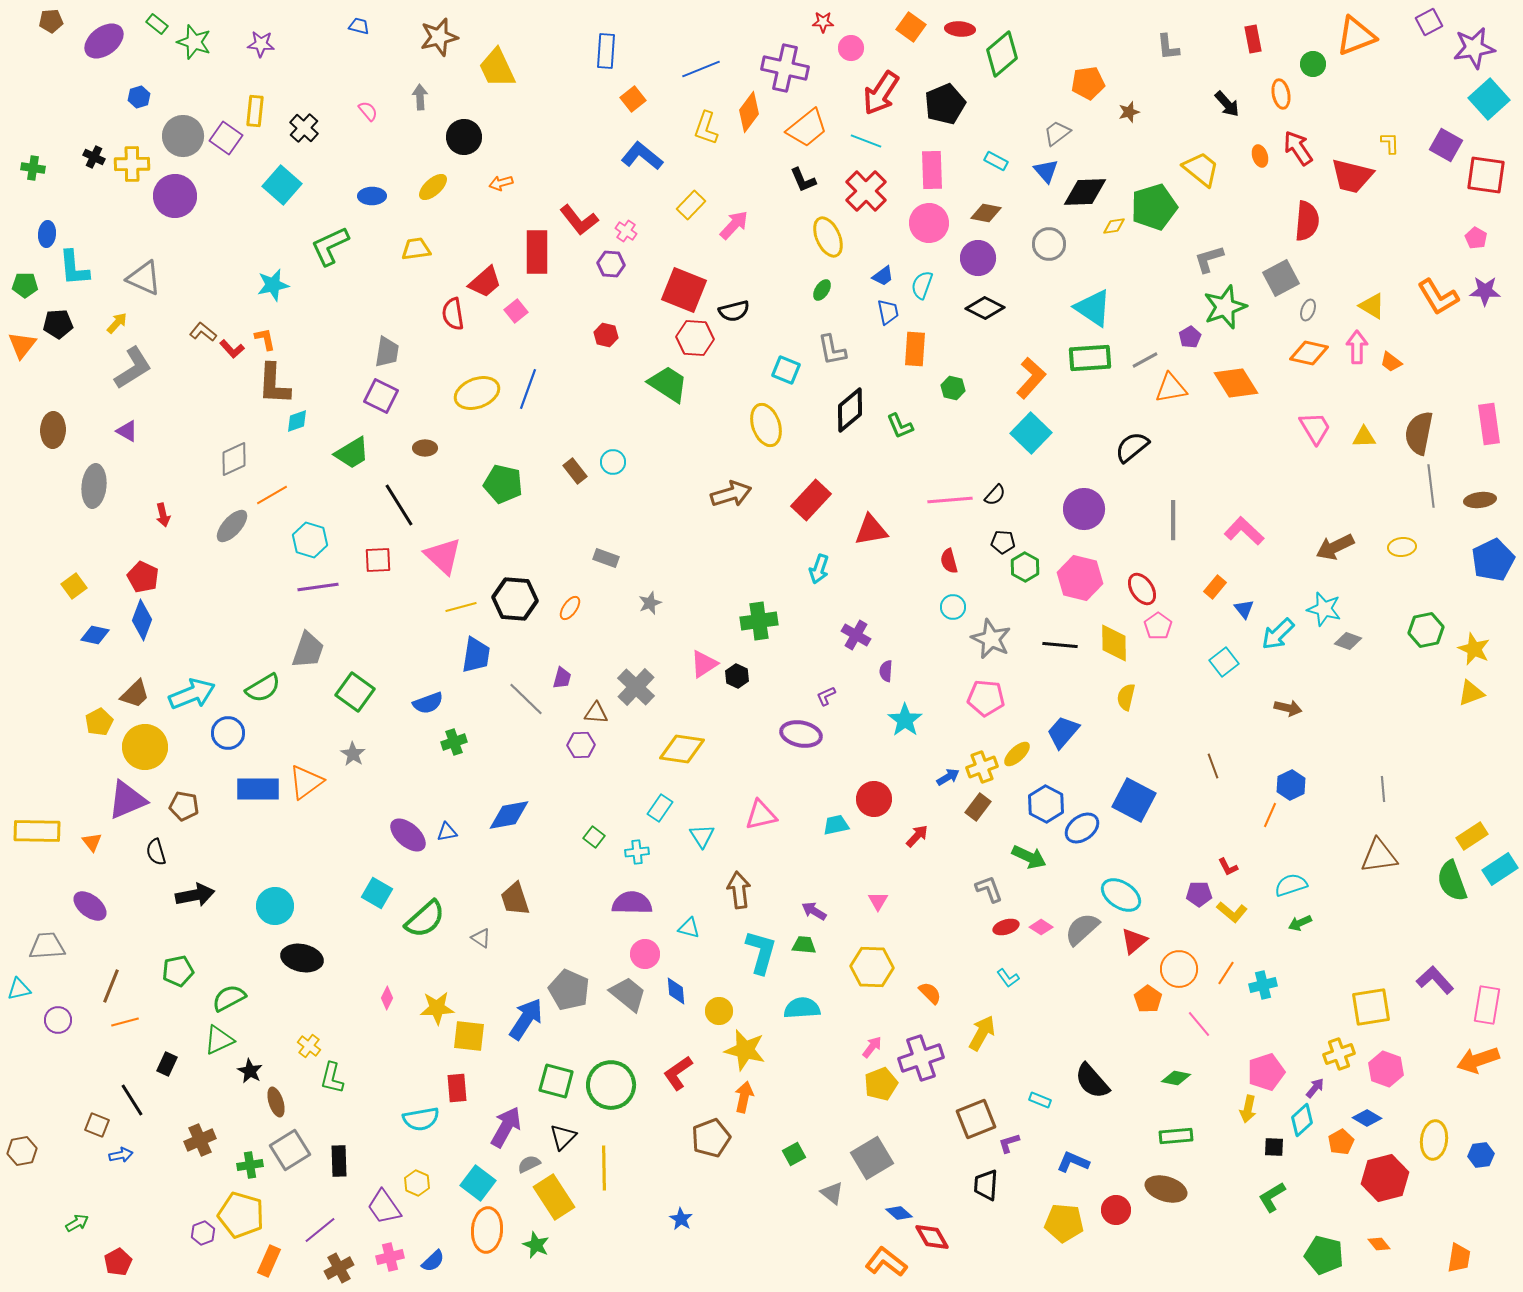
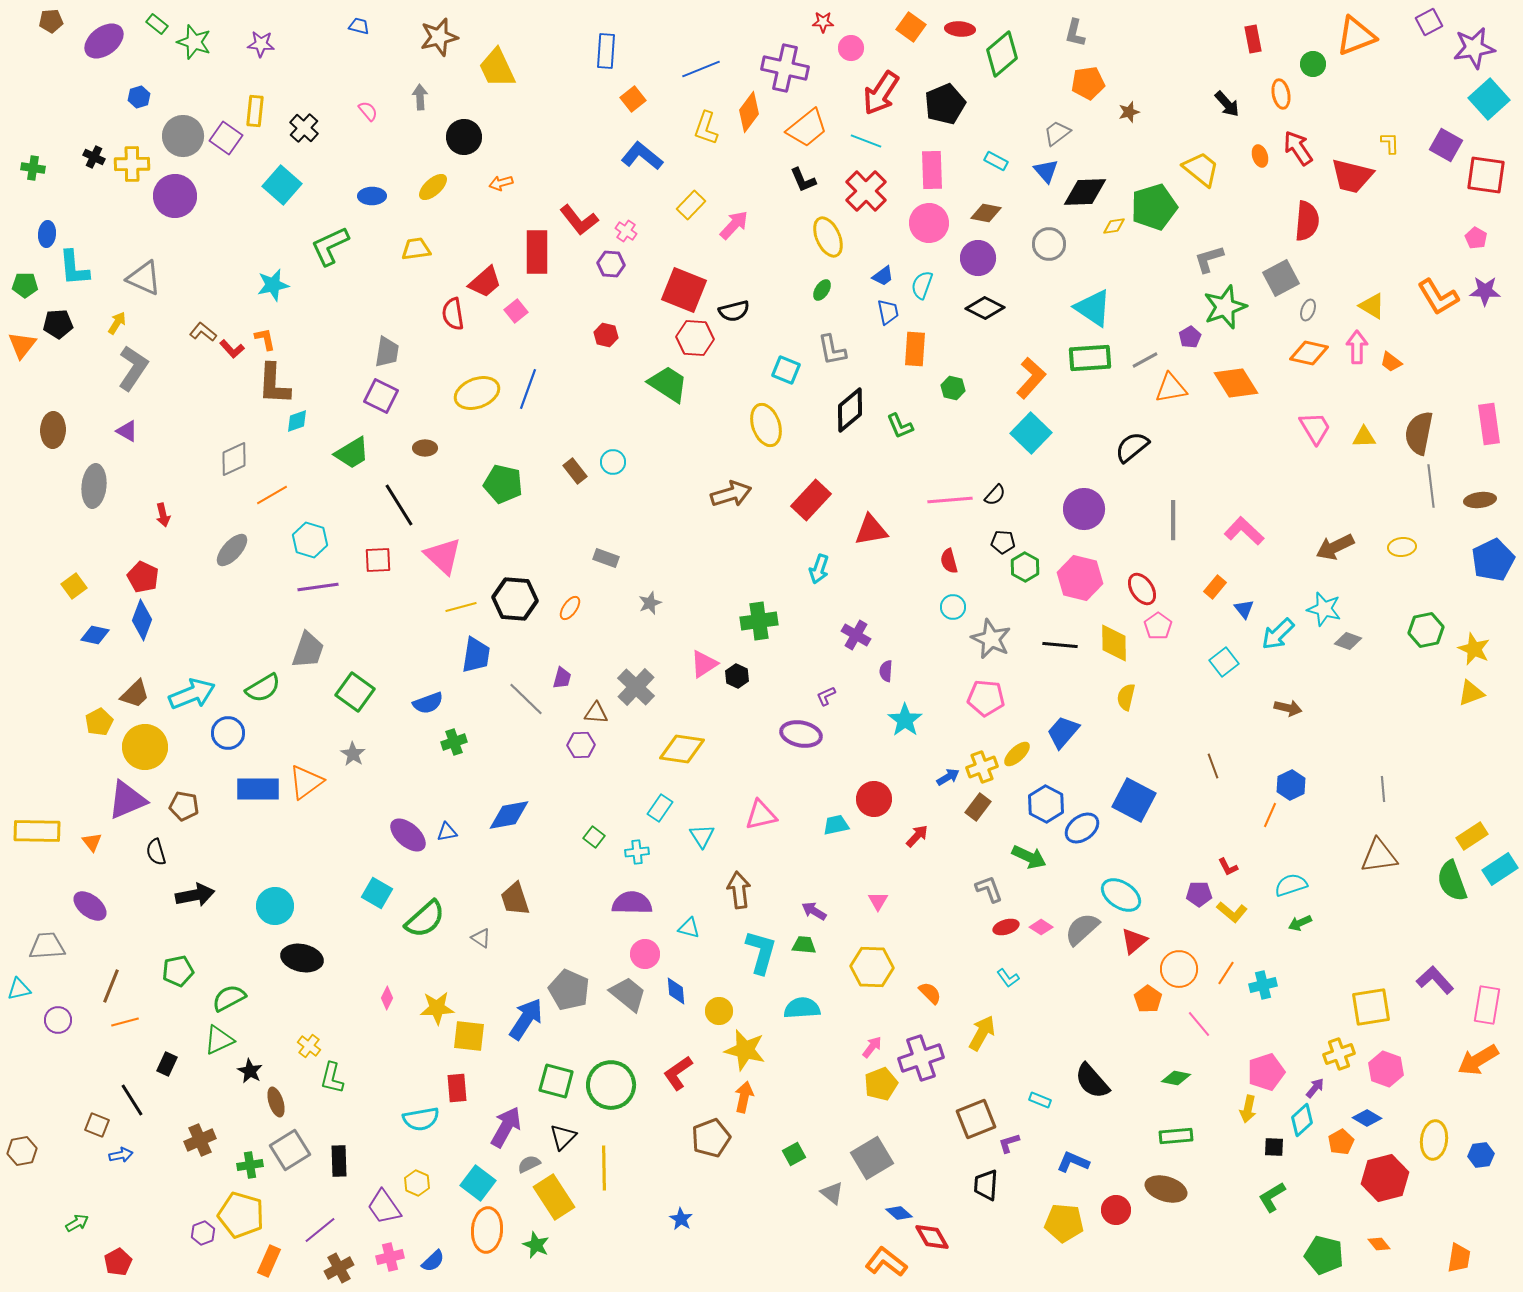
gray L-shape at (1168, 47): moved 93 px left, 14 px up; rotated 20 degrees clockwise
yellow arrow at (117, 323): rotated 10 degrees counterclockwise
gray L-shape at (133, 368): rotated 24 degrees counterclockwise
gray ellipse at (232, 526): moved 24 px down
orange arrow at (1478, 1060): rotated 12 degrees counterclockwise
